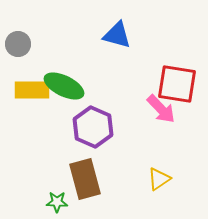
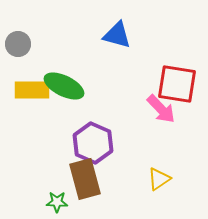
purple hexagon: moved 16 px down
